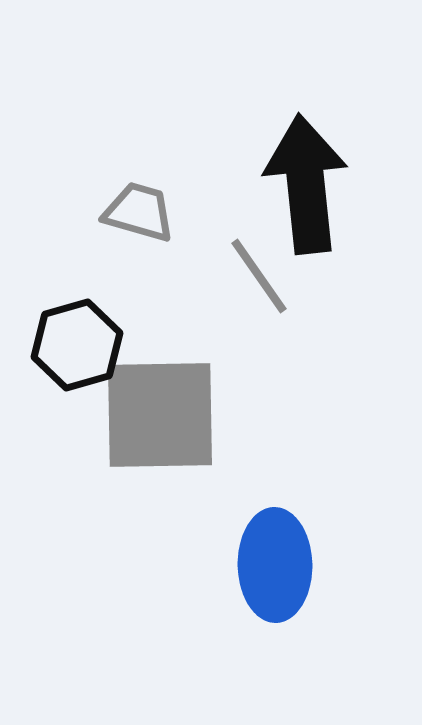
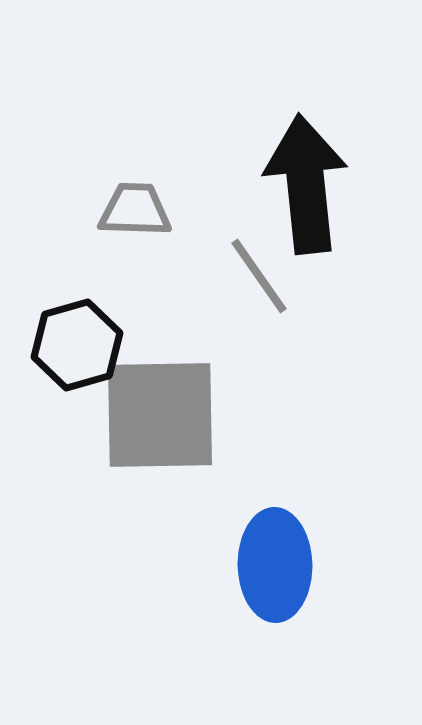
gray trapezoid: moved 4 px left, 2 px up; rotated 14 degrees counterclockwise
